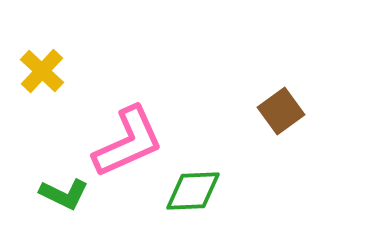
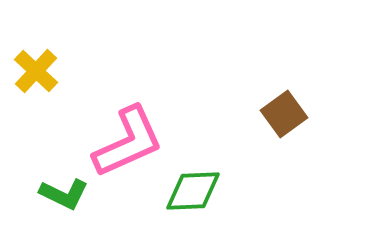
yellow cross: moved 6 px left
brown square: moved 3 px right, 3 px down
